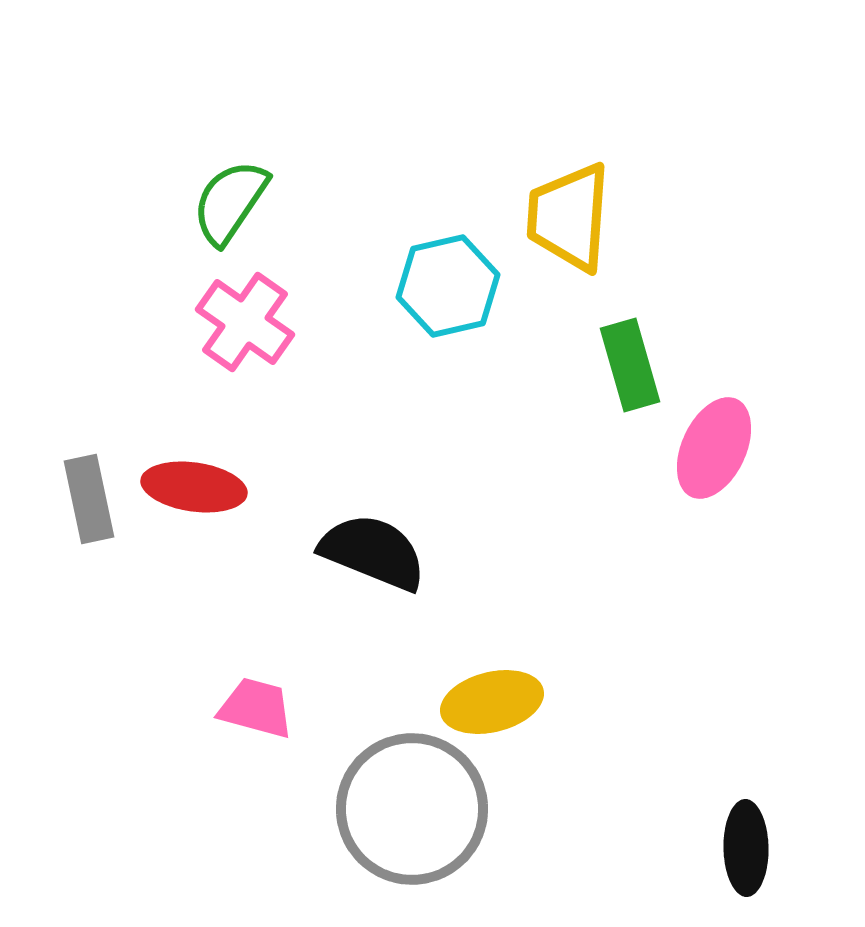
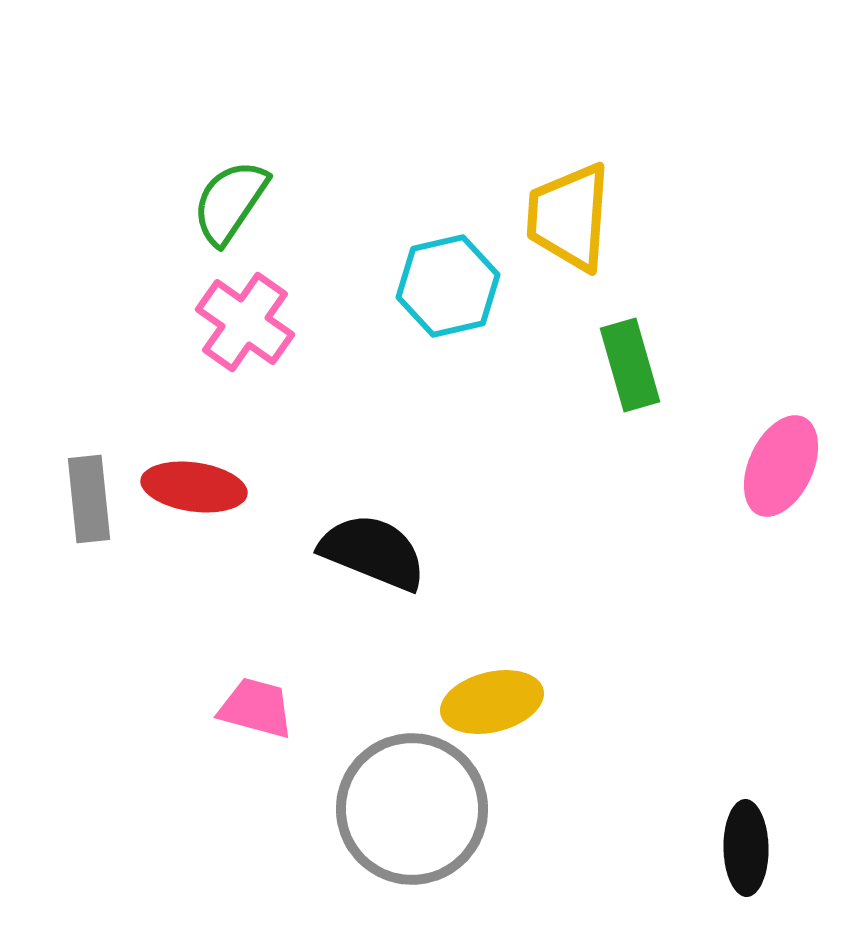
pink ellipse: moved 67 px right, 18 px down
gray rectangle: rotated 6 degrees clockwise
